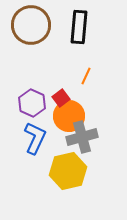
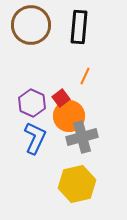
orange line: moved 1 px left
yellow hexagon: moved 9 px right, 13 px down
